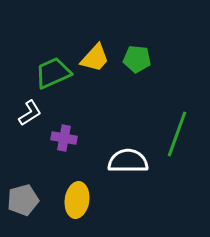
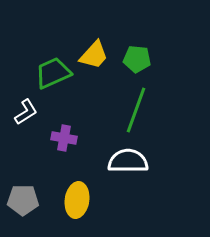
yellow trapezoid: moved 1 px left, 3 px up
white L-shape: moved 4 px left, 1 px up
green line: moved 41 px left, 24 px up
gray pentagon: rotated 16 degrees clockwise
